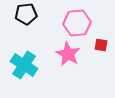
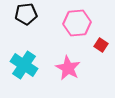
red square: rotated 24 degrees clockwise
pink star: moved 14 px down
